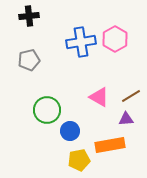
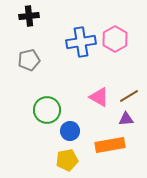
brown line: moved 2 px left
yellow pentagon: moved 12 px left
